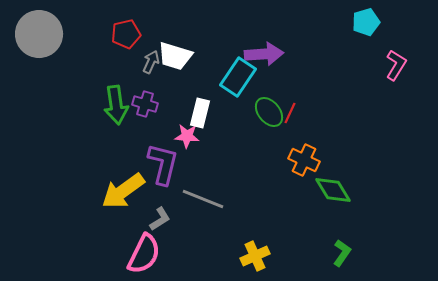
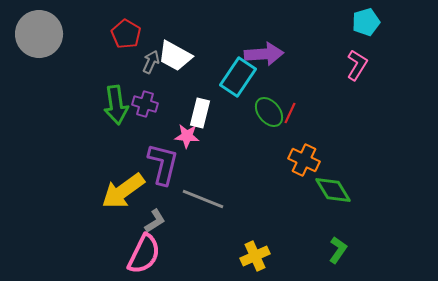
red pentagon: rotated 28 degrees counterclockwise
white trapezoid: rotated 12 degrees clockwise
pink L-shape: moved 39 px left
gray L-shape: moved 5 px left, 2 px down
green L-shape: moved 4 px left, 3 px up
